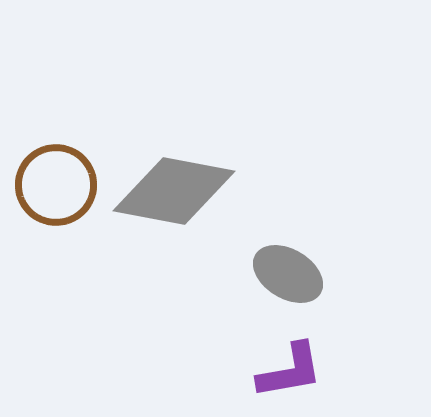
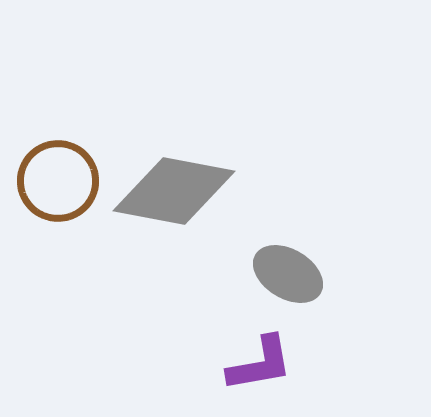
brown circle: moved 2 px right, 4 px up
purple L-shape: moved 30 px left, 7 px up
